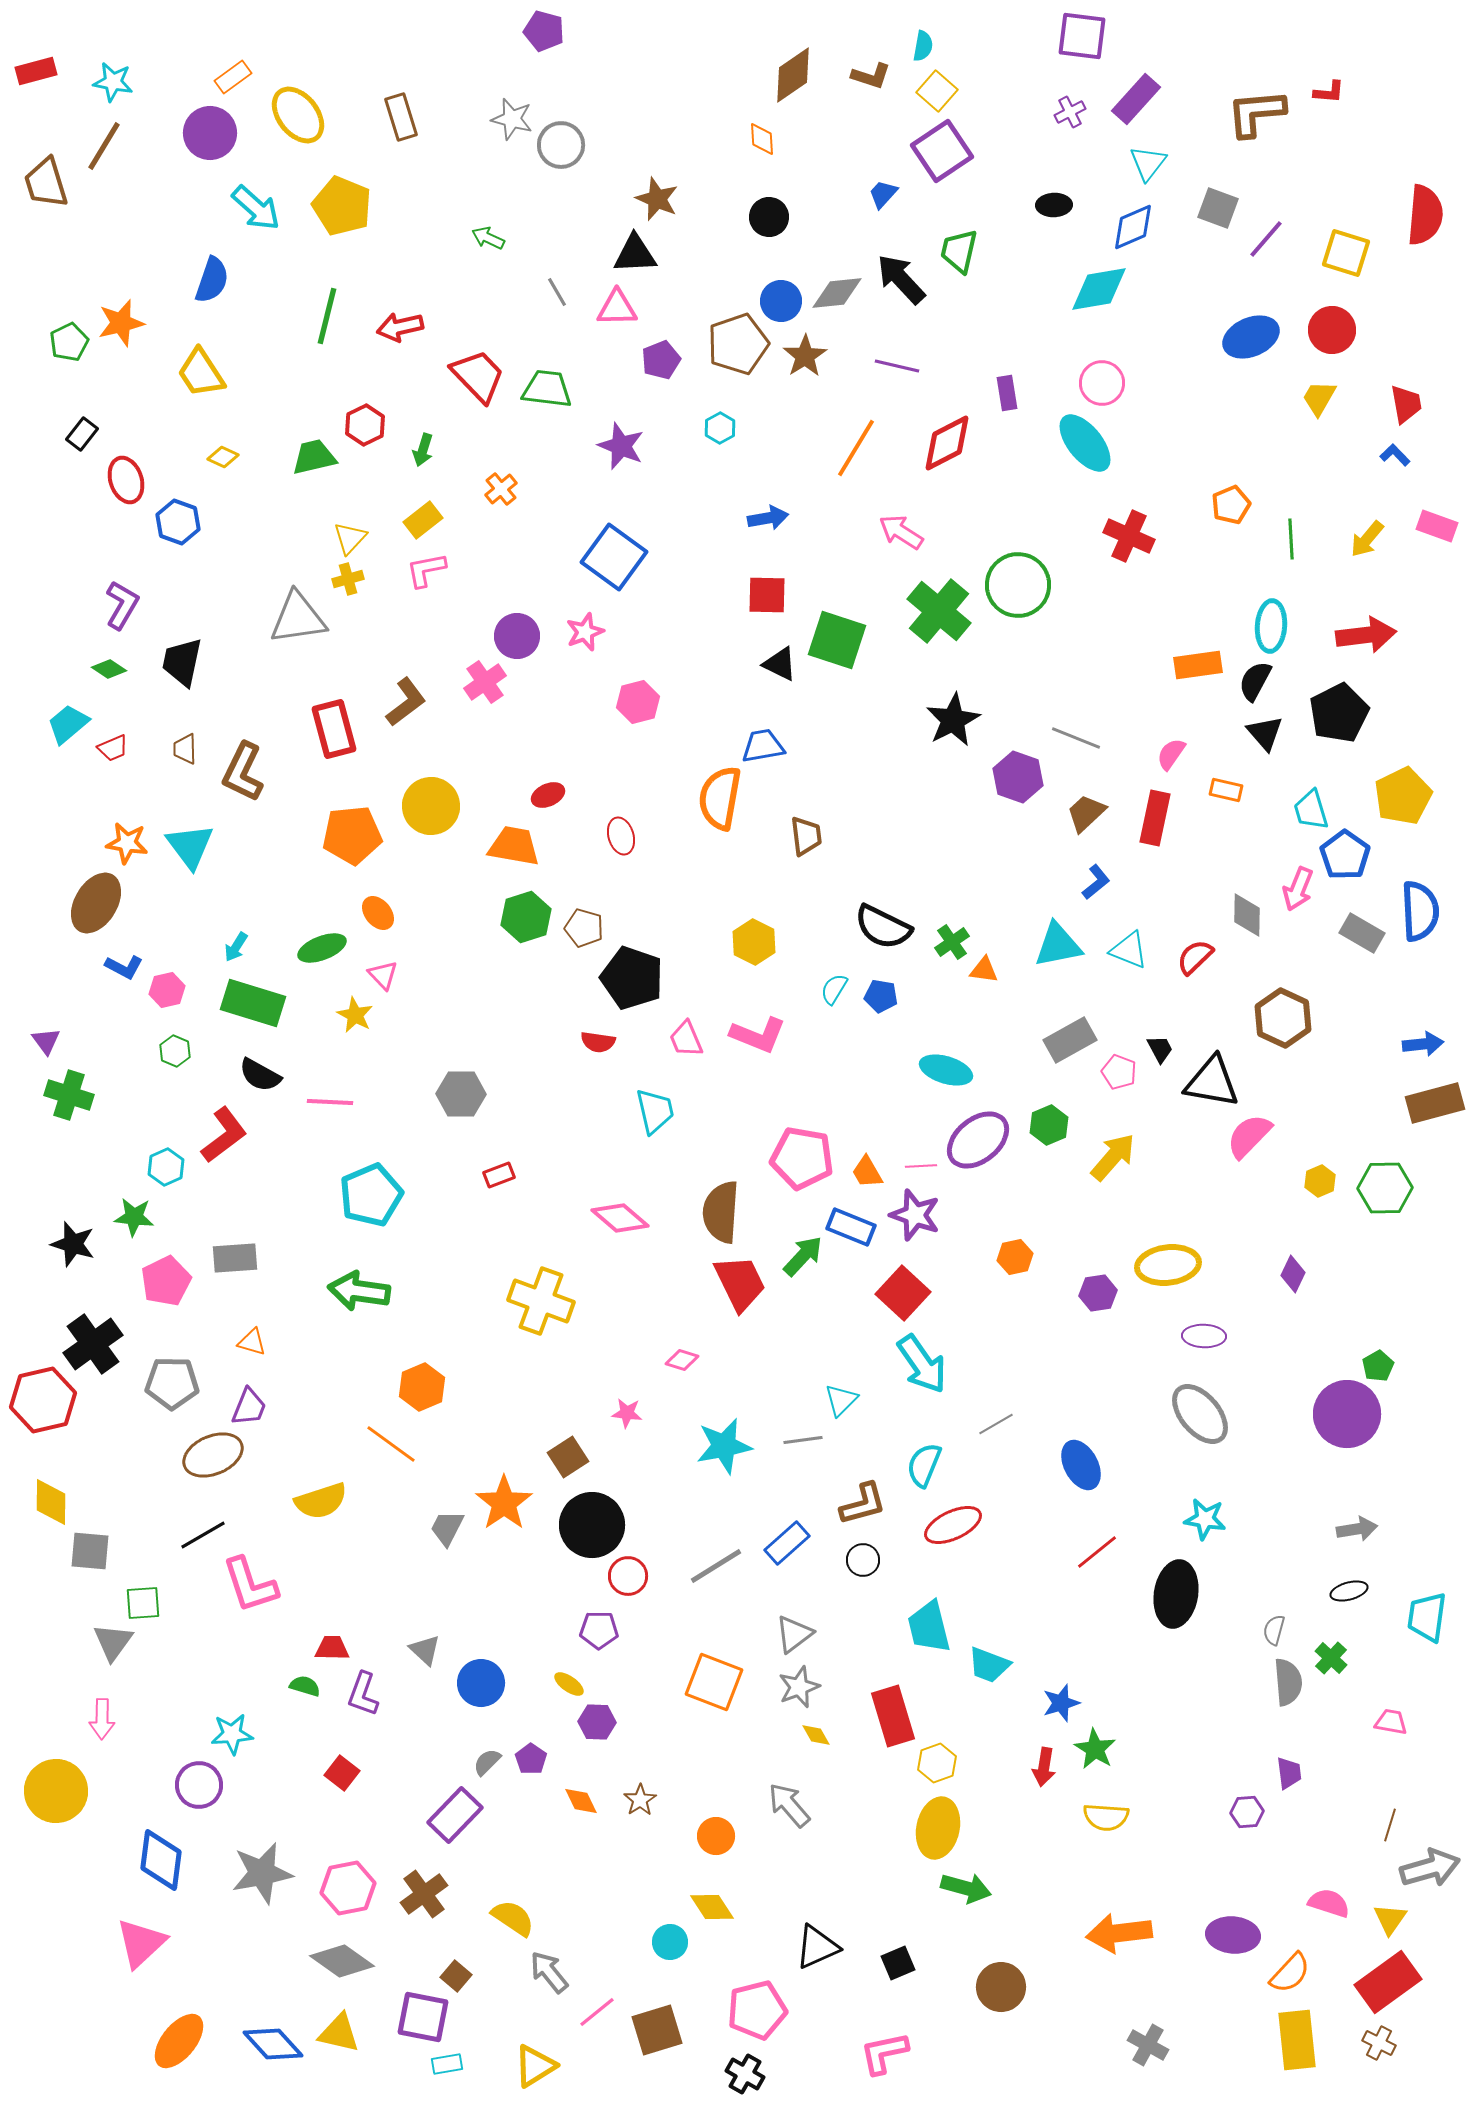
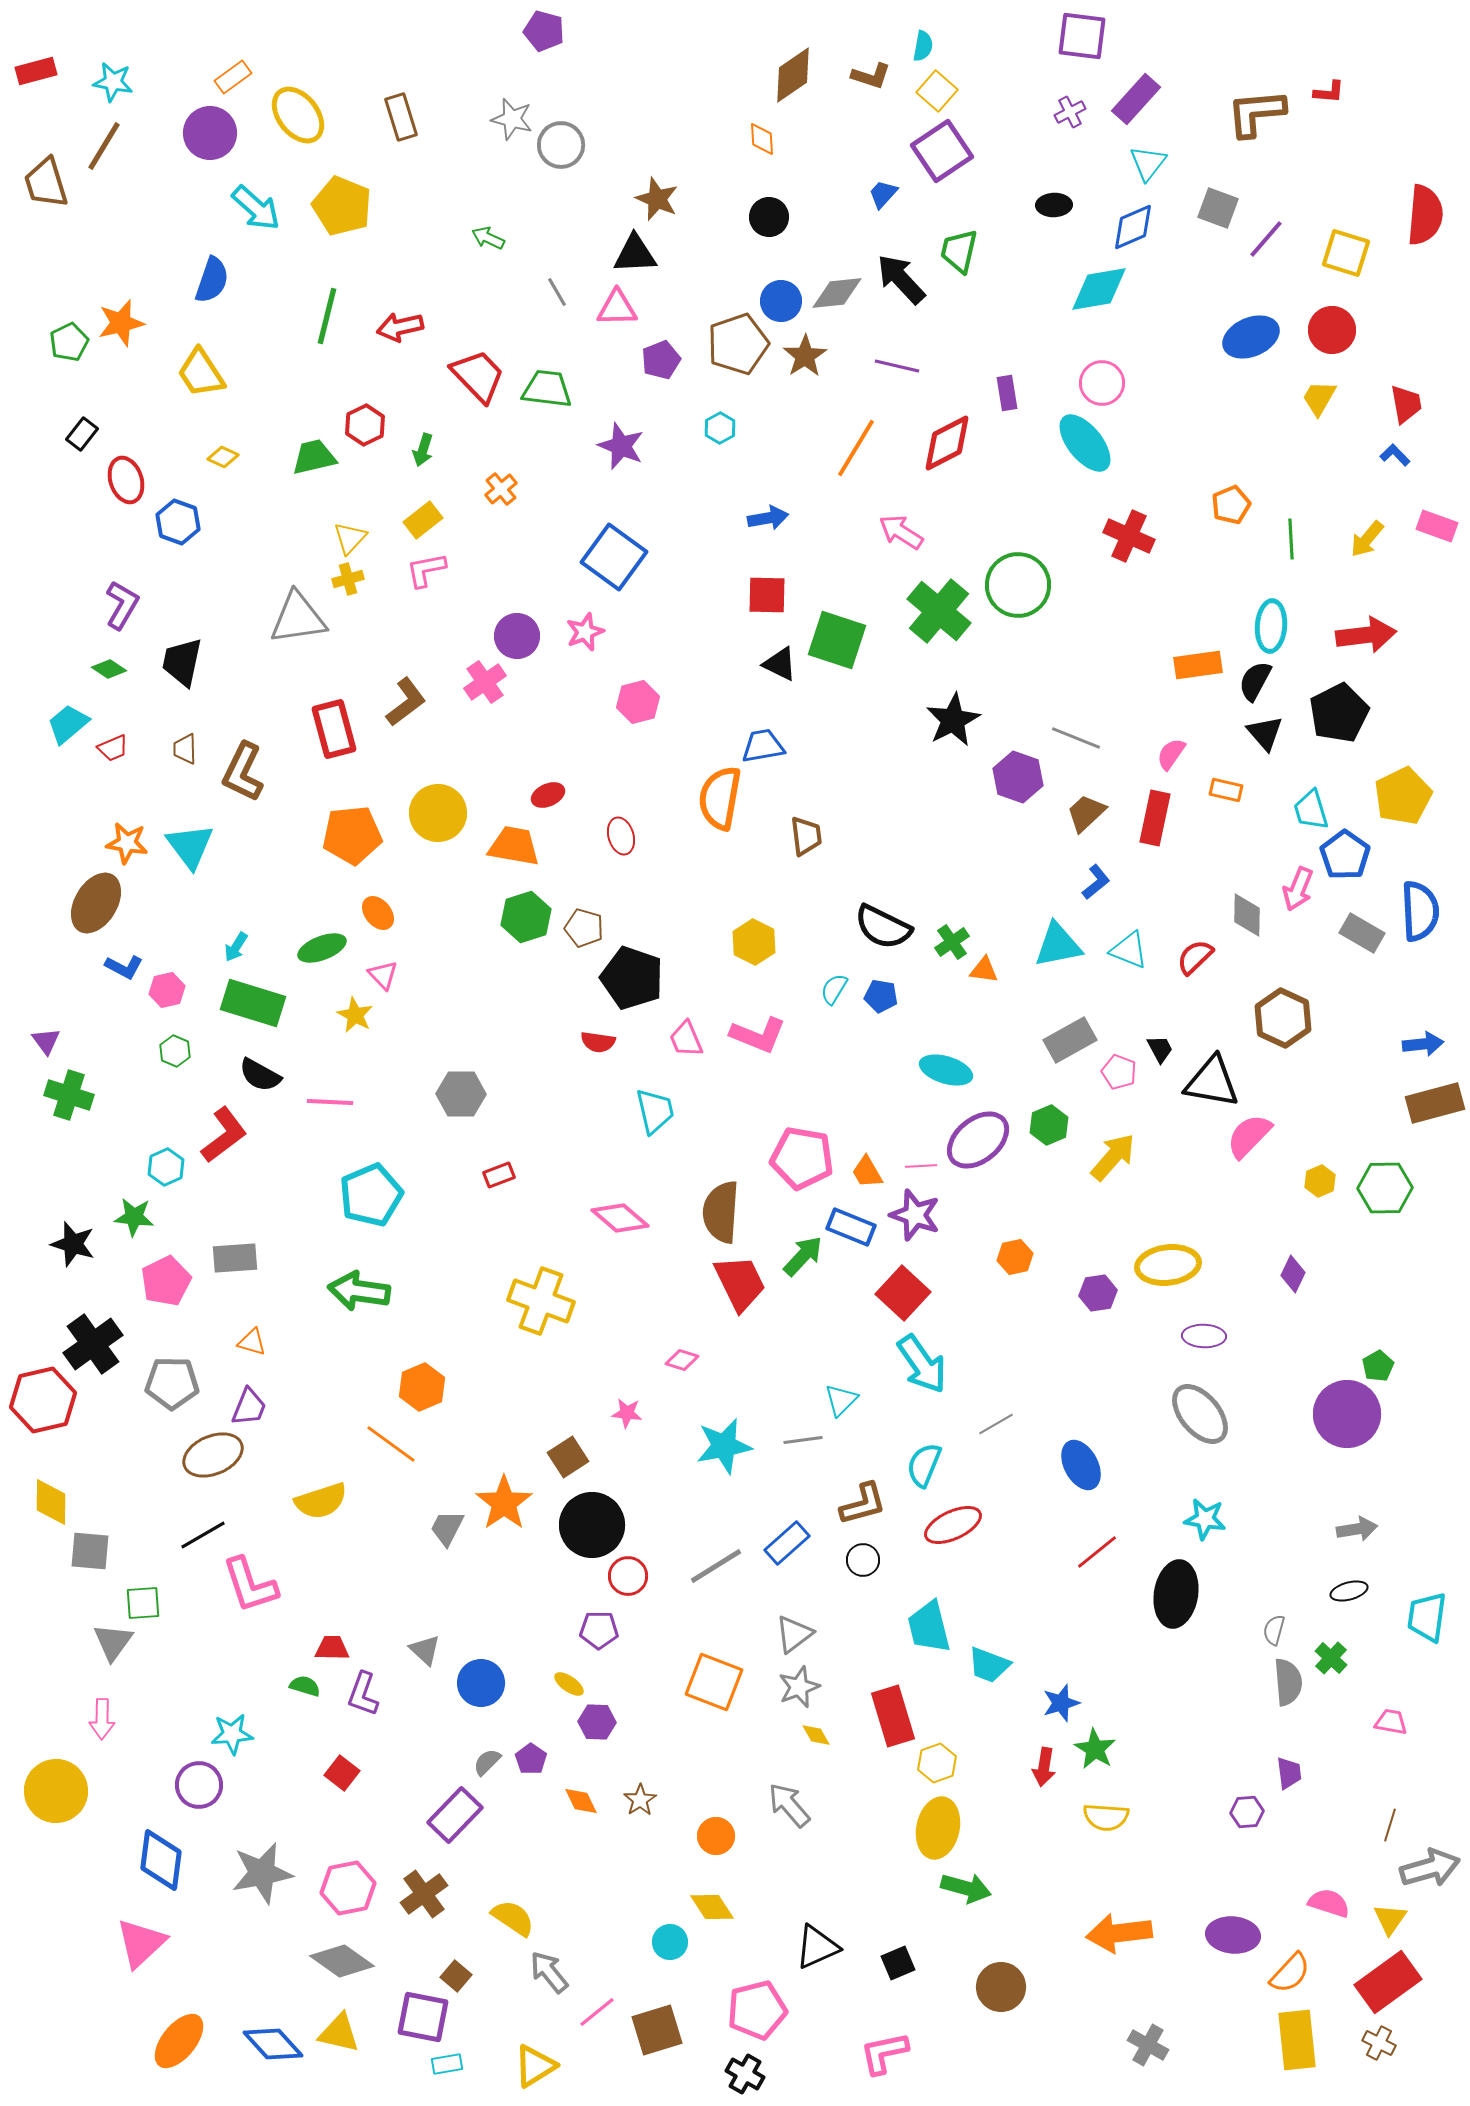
yellow circle at (431, 806): moved 7 px right, 7 px down
